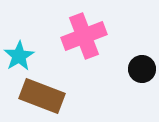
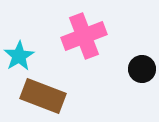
brown rectangle: moved 1 px right
